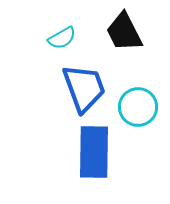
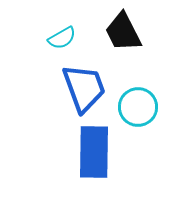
black trapezoid: moved 1 px left
